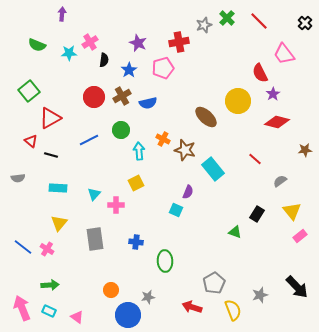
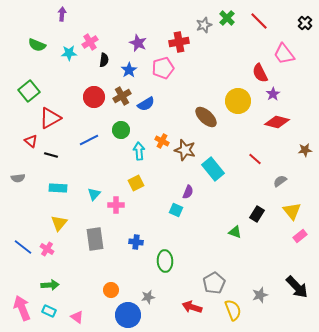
blue semicircle at (148, 103): moved 2 px left, 1 px down; rotated 18 degrees counterclockwise
orange cross at (163, 139): moved 1 px left, 2 px down
